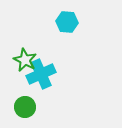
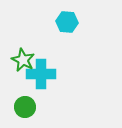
green star: moved 2 px left
cyan cross: rotated 24 degrees clockwise
